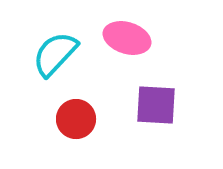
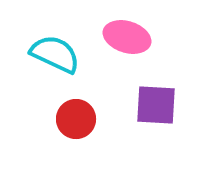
pink ellipse: moved 1 px up
cyan semicircle: rotated 72 degrees clockwise
